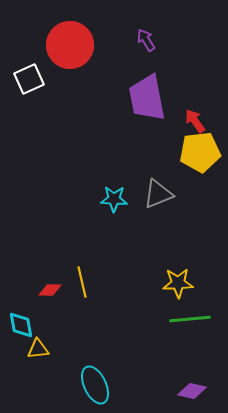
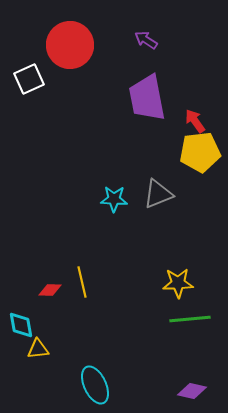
purple arrow: rotated 25 degrees counterclockwise
